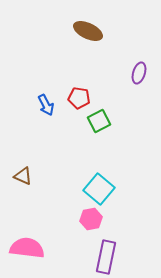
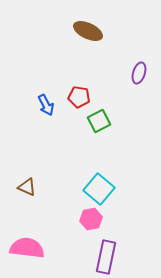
red pentagon: moved 1 px up
brown triangle: moved 4 px right, 11 px down
